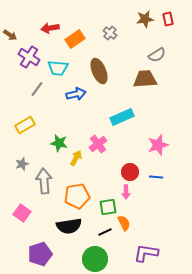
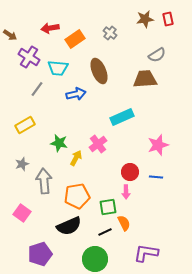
black semicircle: rotated 15 degrees counterclockwise
